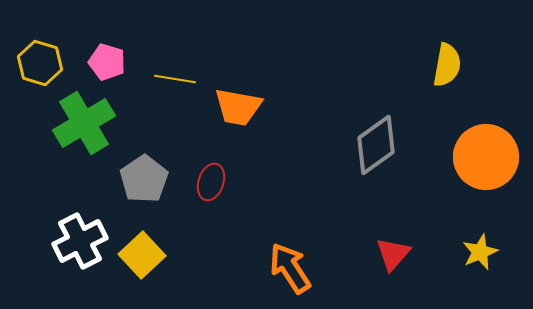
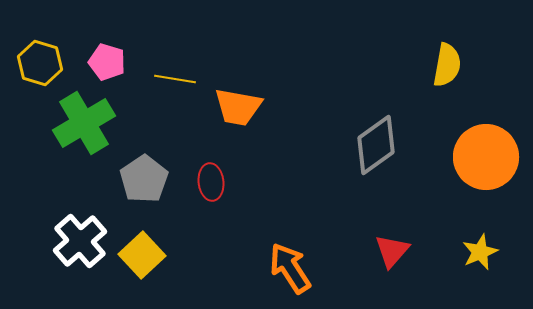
red ellipse: rotated 24 degrees counterclockwise
white cross: rotated 14 degrees counterclockwise
red triangle: moved 1 px left, 3 px up
